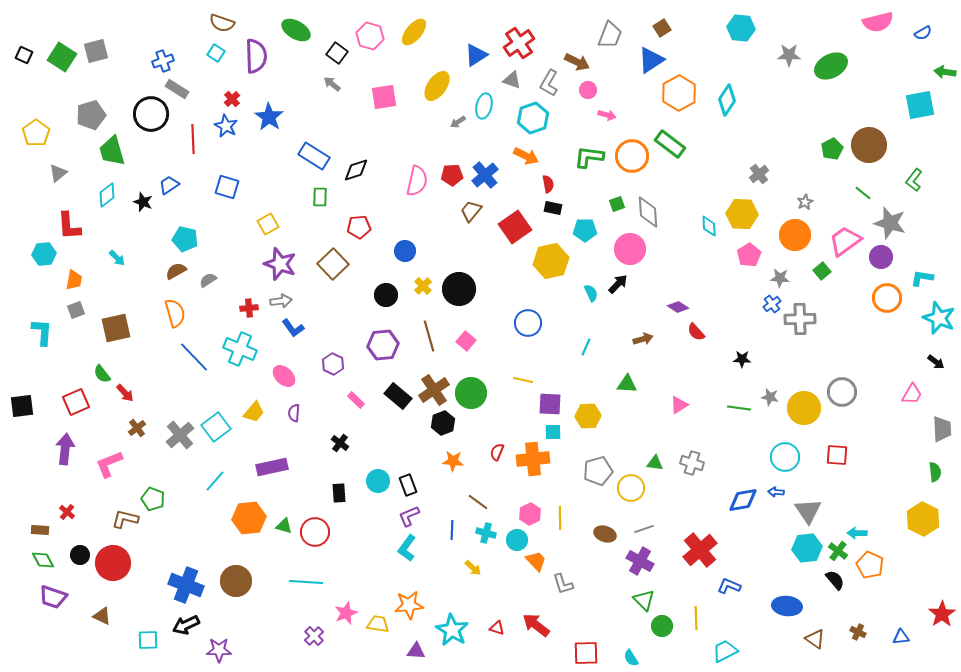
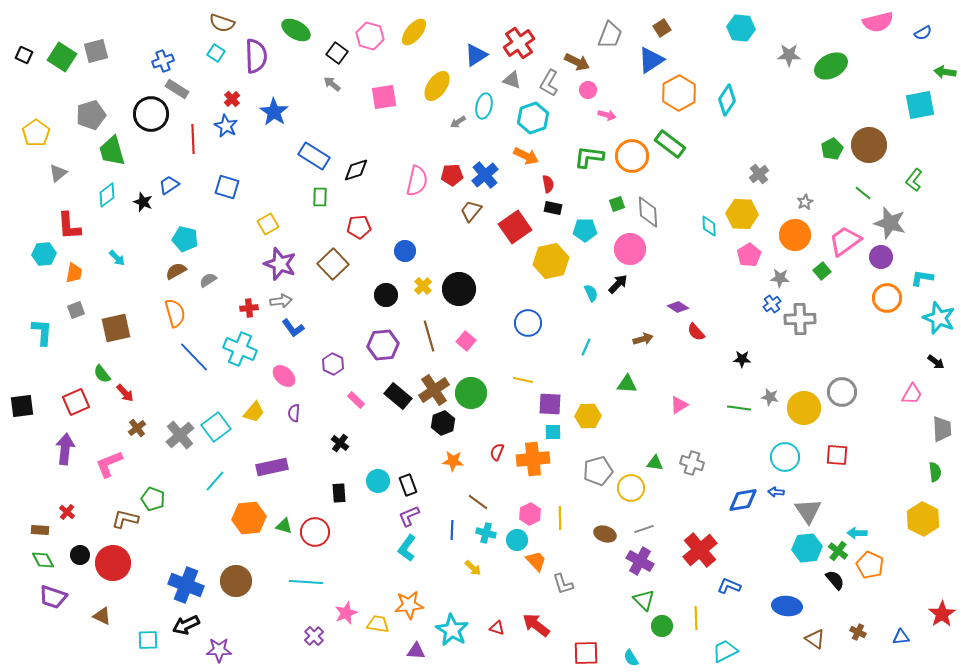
blue star at (269, 117): moved 5 px right, 5 px up
orange trapezoid at (74, 280): moved 7 px up
